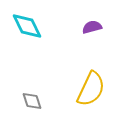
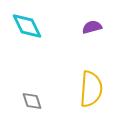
yellow semicircle: rotated 21 degrees counterclockwise
